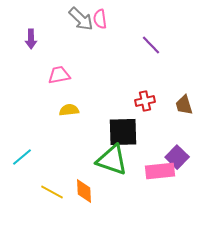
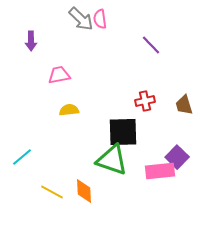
purple arrow: moved 2 px down
